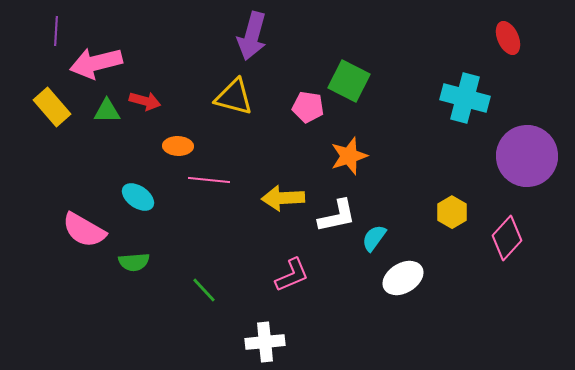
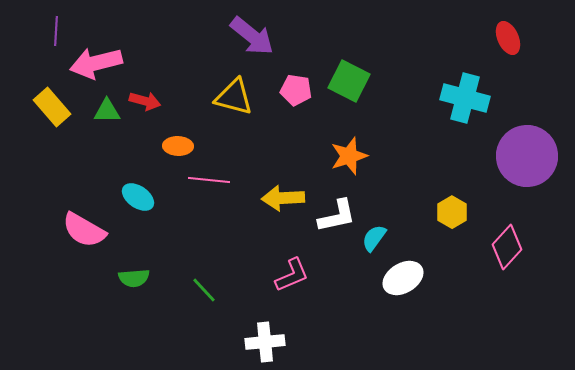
purple arrow: rotated 66 degrees counterclockwise
pink pentagon: moved 12 px left, 17 px up
pink diamond: moved 9 px down
green semicircle: moved 16 px down
